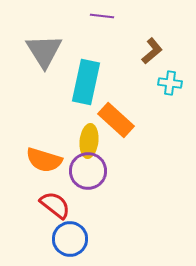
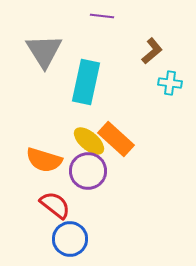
orange rectangle: moved 19 px down
yellow ellipse: rotated 56 degrees counterclockwise
